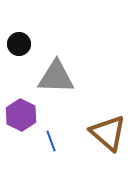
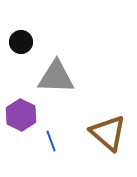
black circle: moved 2 px right, 2 px up
